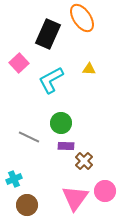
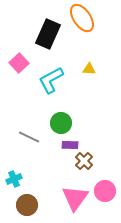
purple rectangle: moved 4 px right, 1 px up
